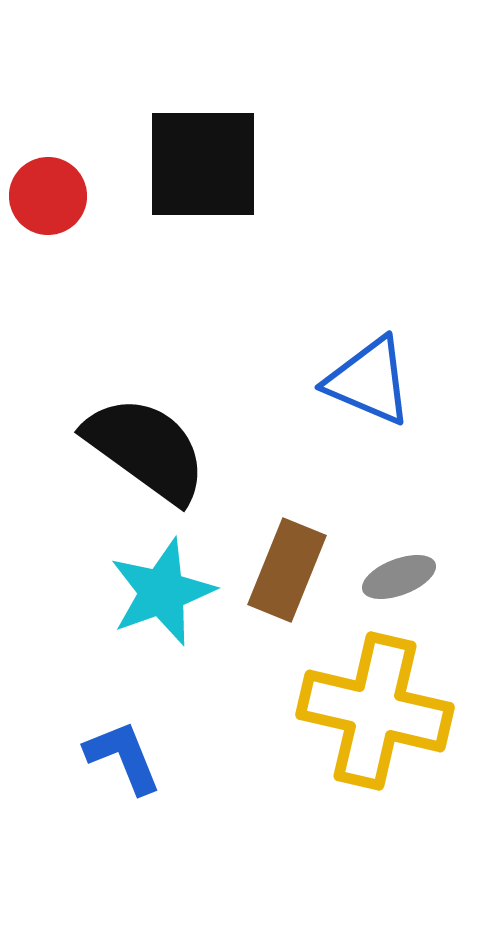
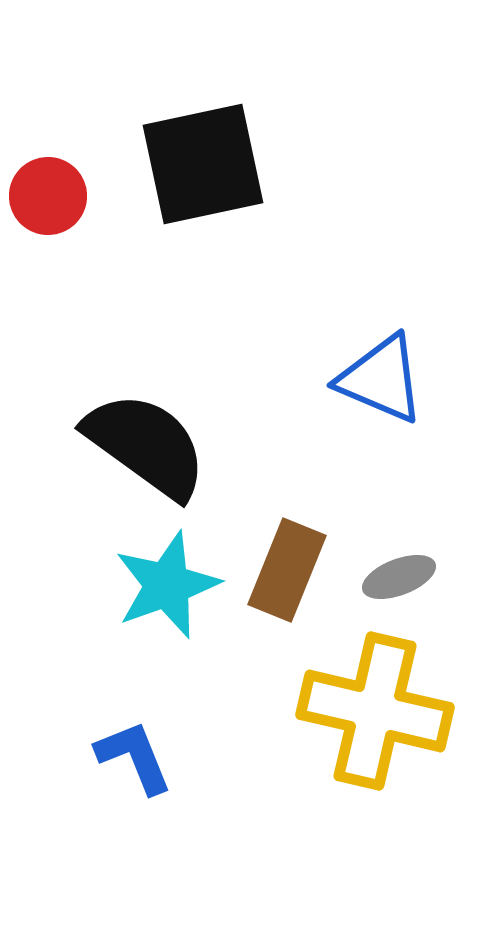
black square: rotated 12 degrees counterclockwise
blue triangle: moved 12 px right, 2 px up
black semicircle: moved 4 px up
cyan star: moved 5 px right, 7 px up
blue L-shape: moved 11 px right
